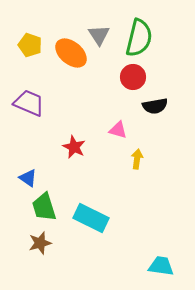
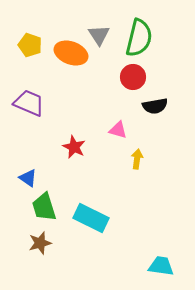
orange ellipse: rotated 20 degrees counterclockwise
